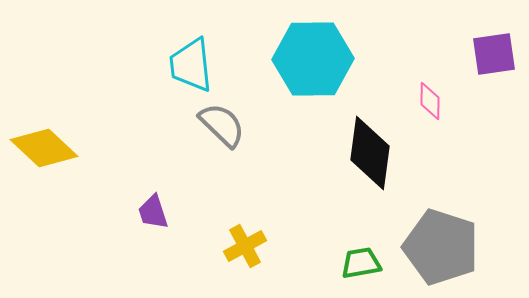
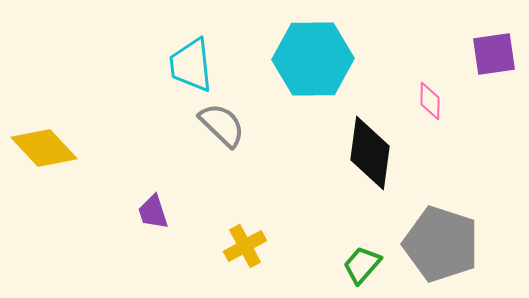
yellow diamond: rotated 4 degrees clockwise
gray pentagon: moved 3 px up
green trapezoid: moved 1 px right, 2 px down; rotated 39 degrees counterclockwise
